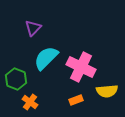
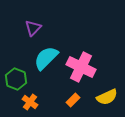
yellow semicircle: moved 6 px down; rotated 20 degrees counterclockwise
orange rectangle: moved 3 px left; rotated 24 degrees counterclockwise
